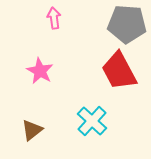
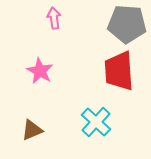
red trapezoid: rotated 24 degrees clockwise
cyan cross: moved 4 px right, 1 px down
brown triangle: rotated 15 degrees clockwise
